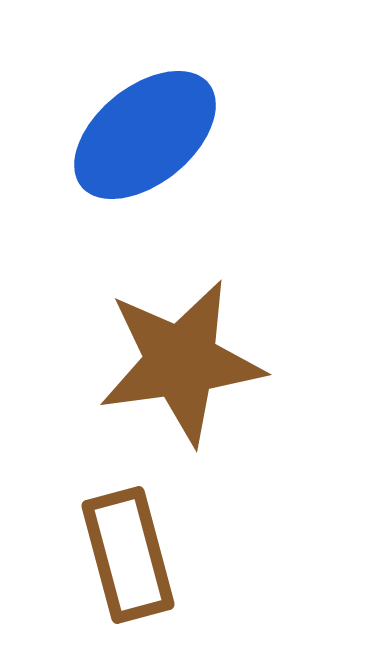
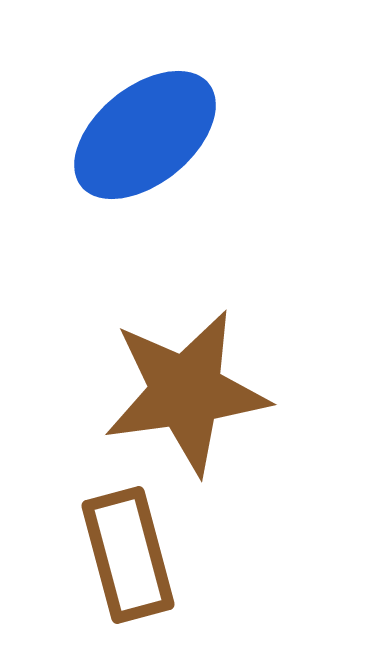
brown star: moved 5 px right, 30 px down
